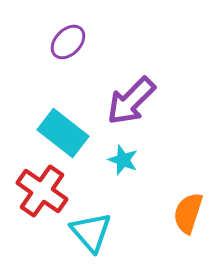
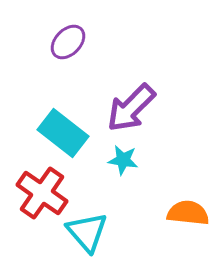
purple arrow: moved 7 px down
cyan star: rotated 12 degrees counterclockwise
red cross: moved 2 px down
orange semicircle: rotated 78 degrees clockwise
cyan triangle: moved 4 px left
